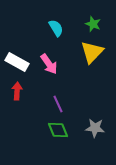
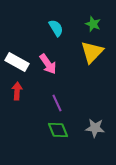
pink arrow: moved 1 px left
purple line: moved 1 px left, 1 px up
